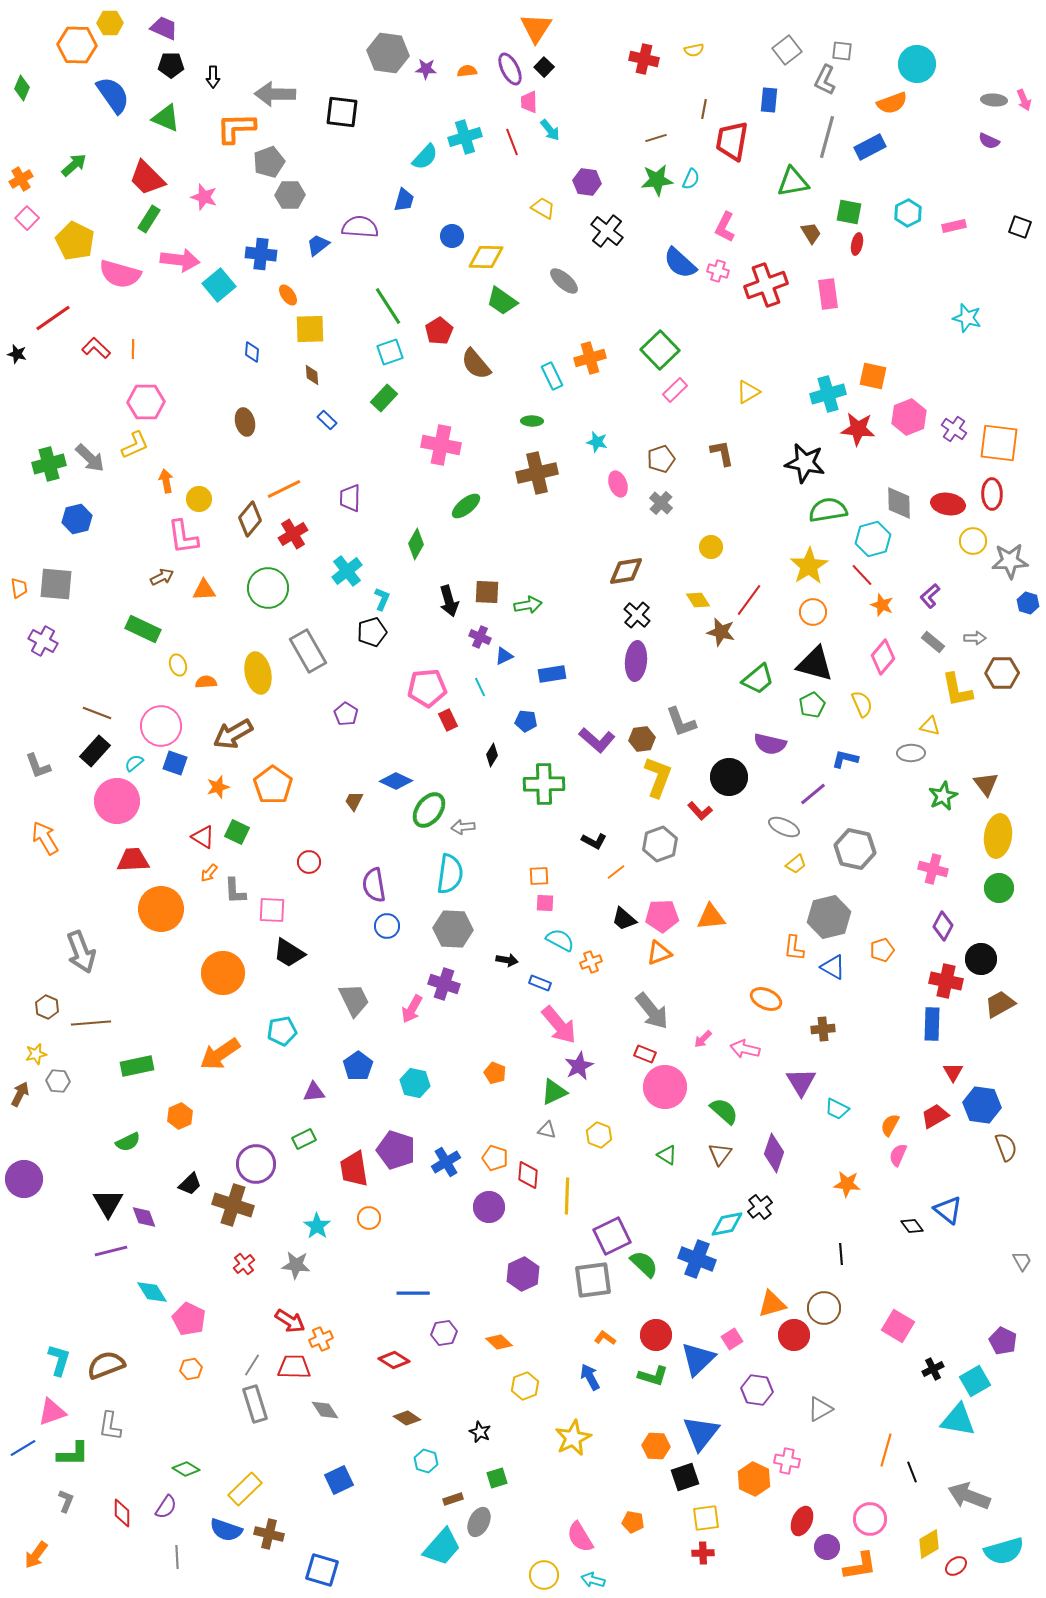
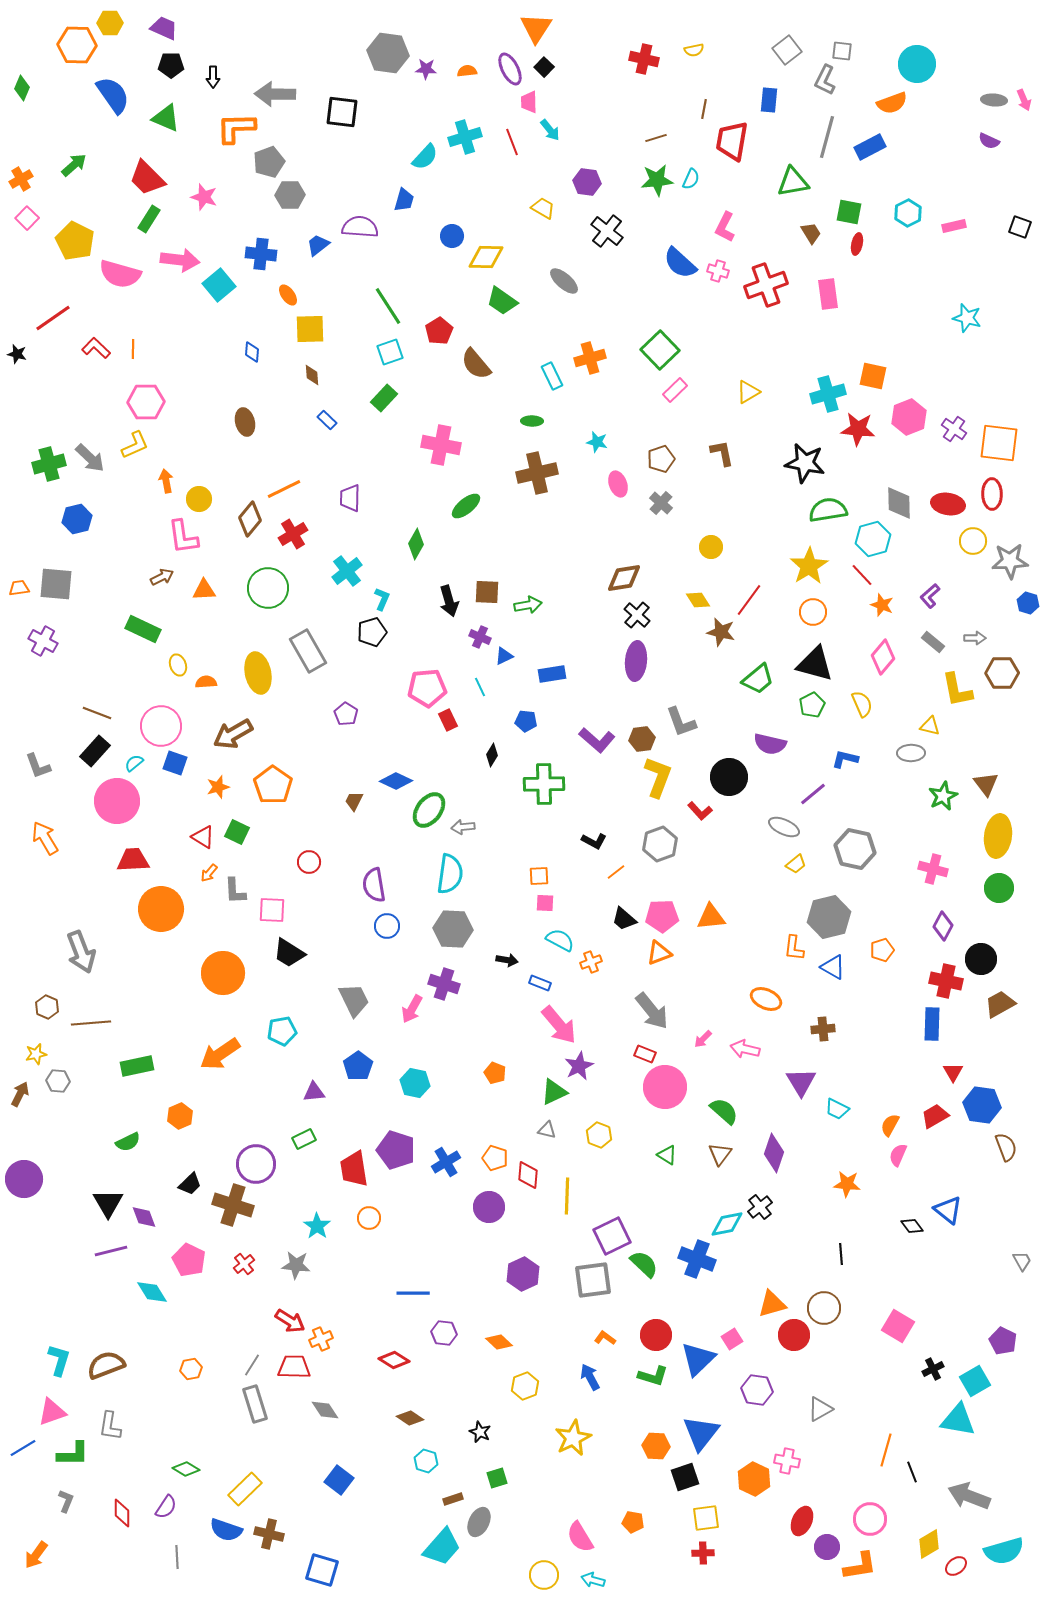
brown diamond at (626, 571): moved 2 px left, 7 px down
orange trapezoid at (19, 588): rotated 90 degrees counterclockwise
pink pentagon at (189, 1319): moved 59 px up
purple hexagon at (444, 1333): rotated 15 degrees clockwise
brown diamond at (407, 1418): moved 3 px right
blue square at (339, 1480): rotated 28 degrees counterclockwise
